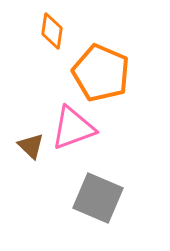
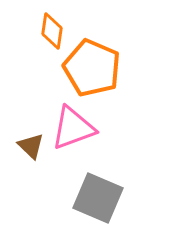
orange pentagon: moved 9 px left, 5 px up
